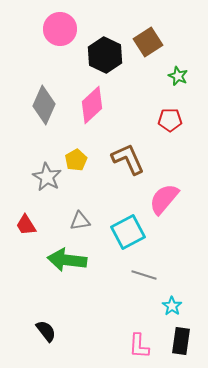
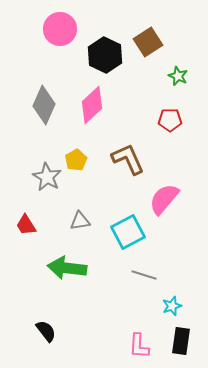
green arrow: moved 8 px down
cyan star: rotated 18 degrees clockwise
